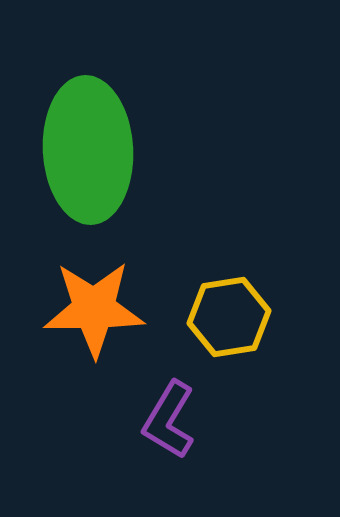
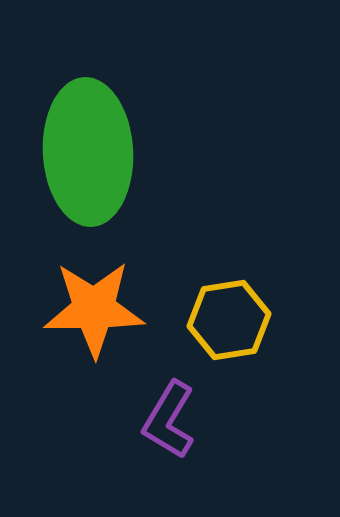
green ellipse: moved 2 px down
yellow hexagon: moved 3 px down
